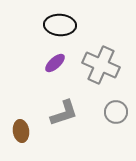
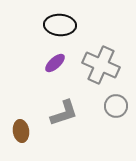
gray circle: moved 6 px up
